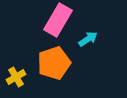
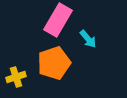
cyan arrow: rotated 84 degrees clockwise
yellow cross: rotated 12 degrees clockwise
